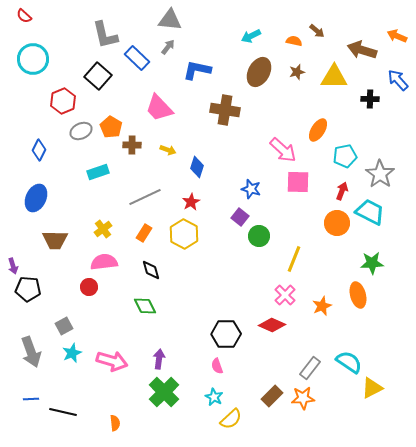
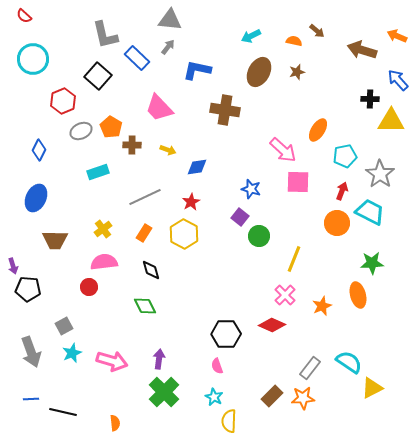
yellow triangle at (334, 77): moved 57 px right, 44 px down
blue diamond at (197, 167): rotated 65 degrees clockwise
yellow semicircle at (231, 419): moved 2 px left, 2 px down; rotated 135 degrees clockwise
